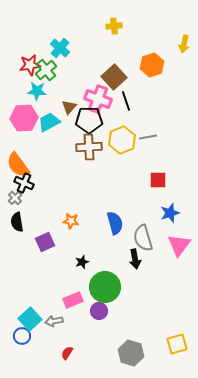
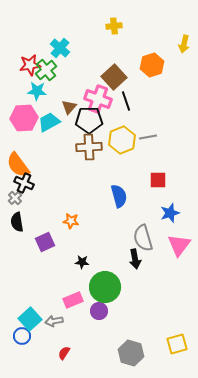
blue semicircle: moved 4 px right, 27 px up
black star: rotated 24 degrees clockwise
red semicircle: moved 3 px left
